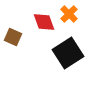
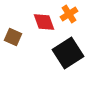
orange cross: rotated 12 degrees clockwise
